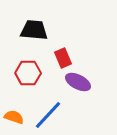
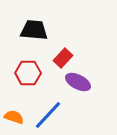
red rectangle: rotated 66 degrees clockwise
